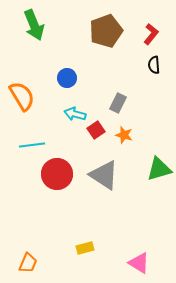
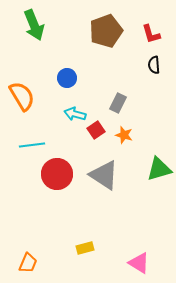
red L-shape: rotated 125 degrees clockwise
